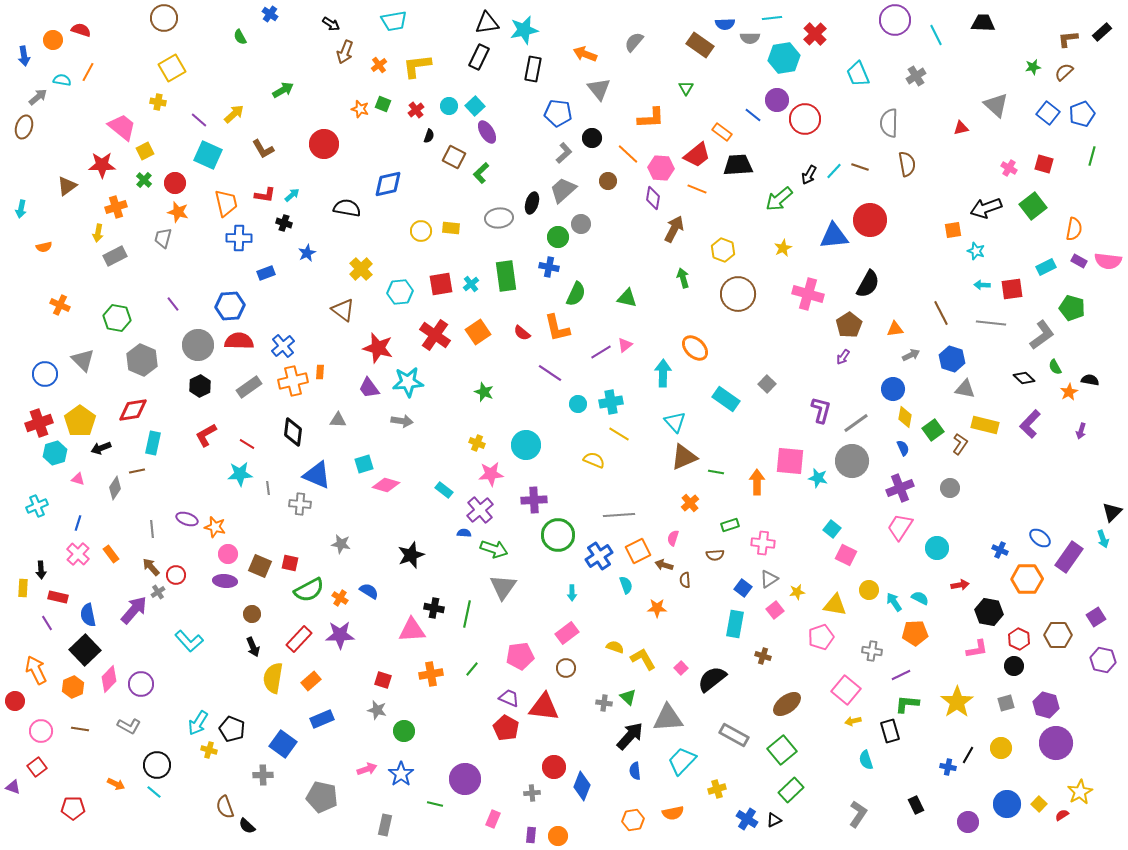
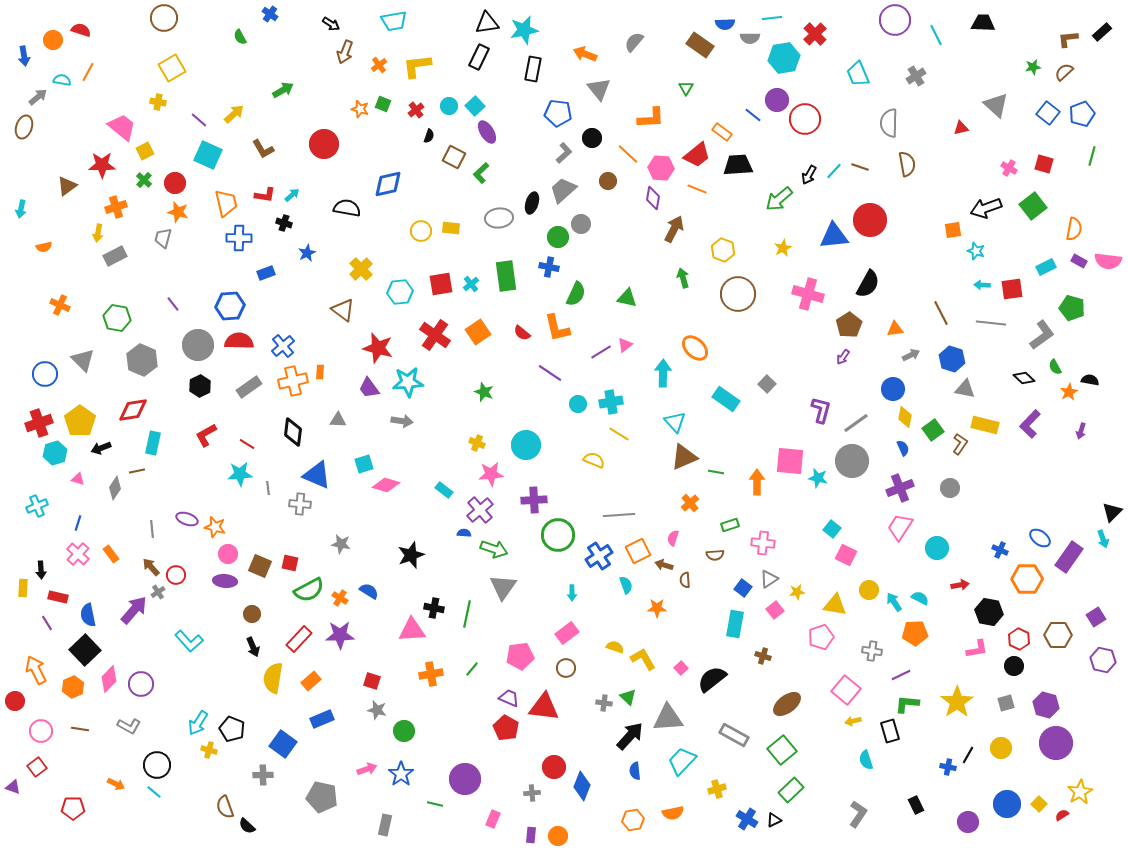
red square at (383, 680): moved 11 px left, 1 px down
